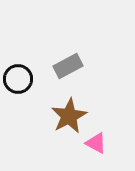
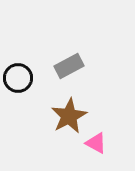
gray rectangle: moved 1 px right
black circle: moved 1 px up
